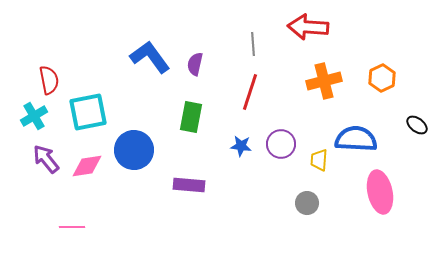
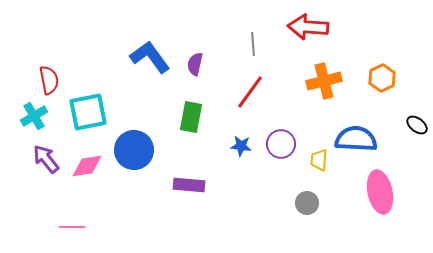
red line: rotated 18 degrees clockwise
